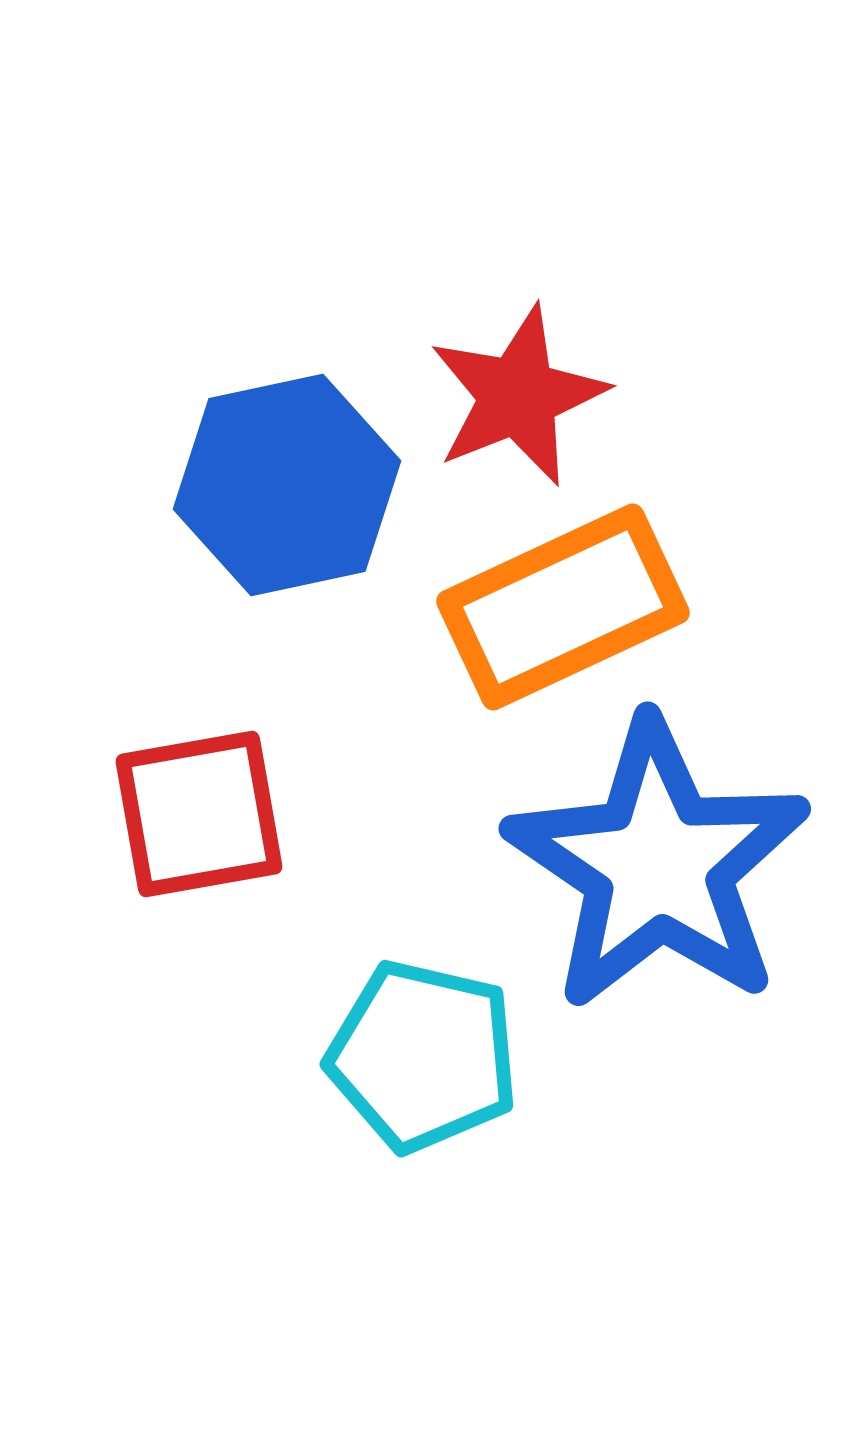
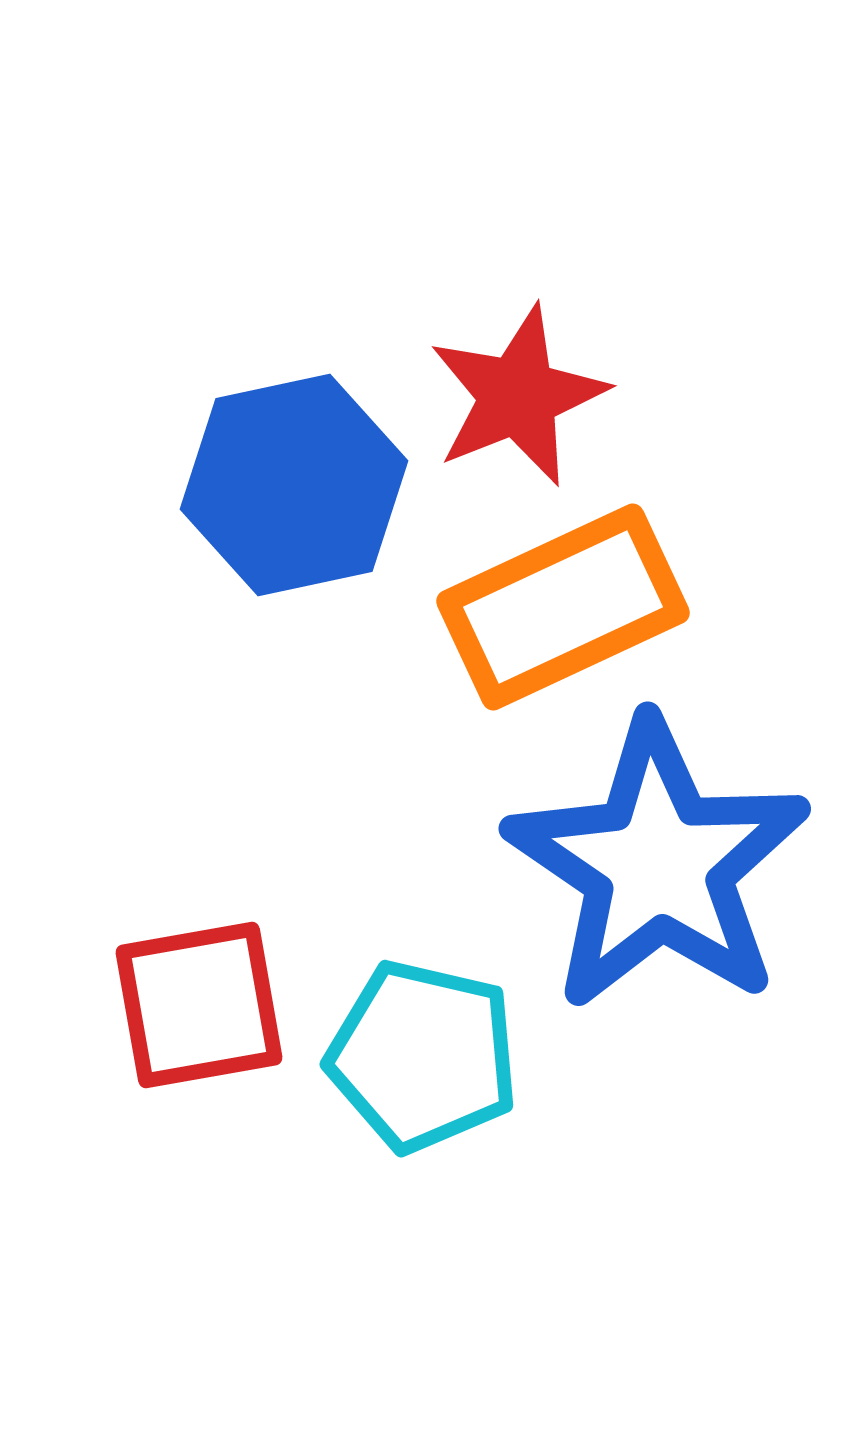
blue hexagon: moved 7 px right
red square: moved 191 px down
